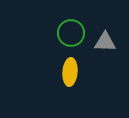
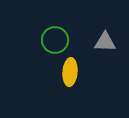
green circle: moved 16 px left, 7 px down
